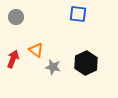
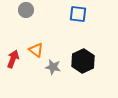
gray circle: moved 10 px right, 7 px up
black hexagon: moved 3 px left, 2 px up
